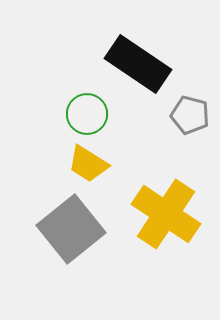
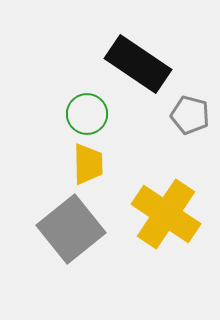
yellow trapezoid: rotated 123 degrees counterclockwise
